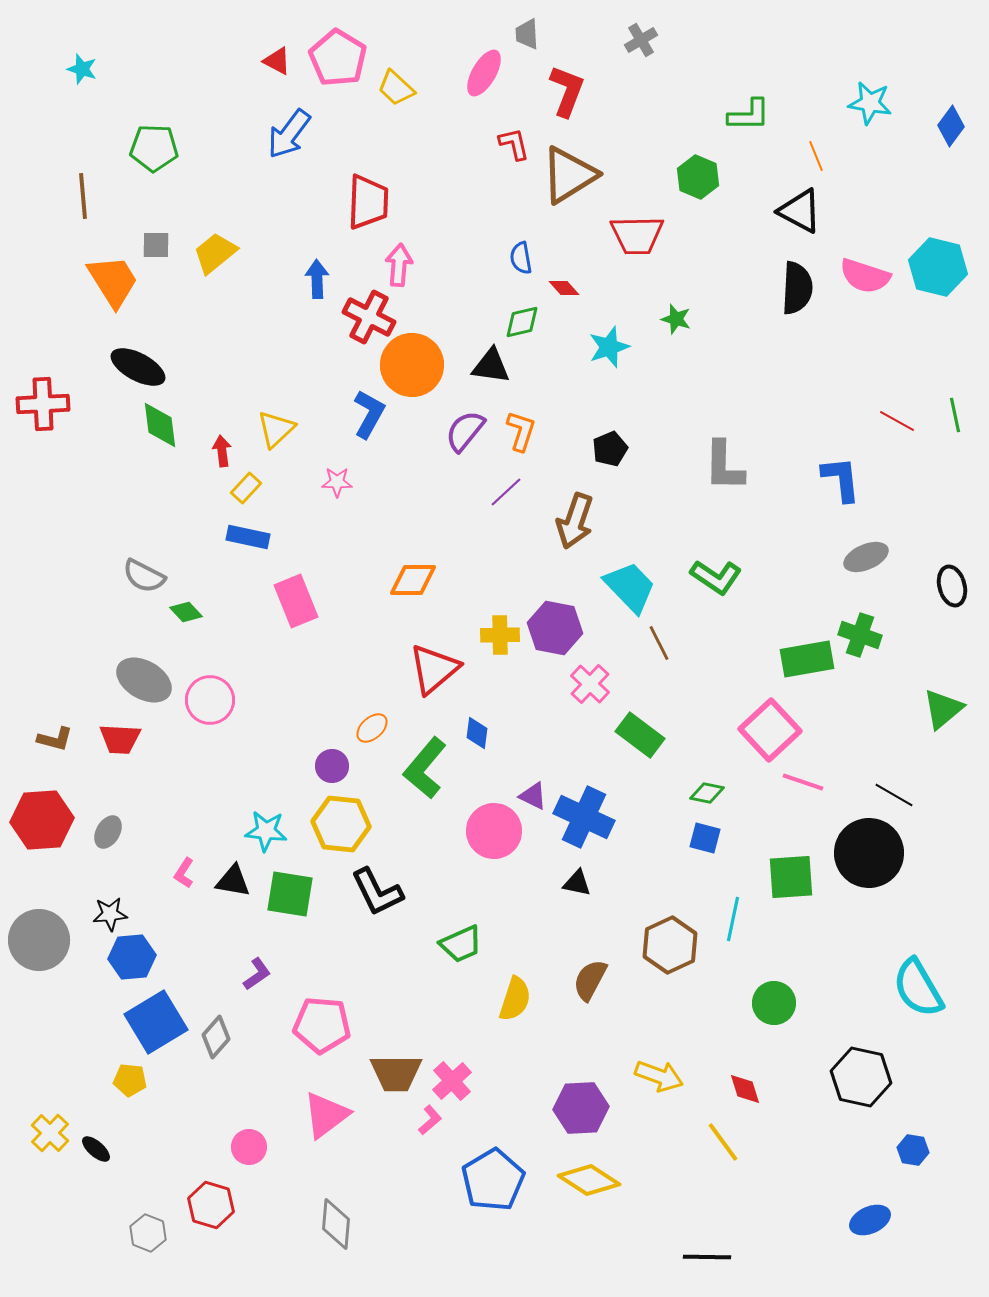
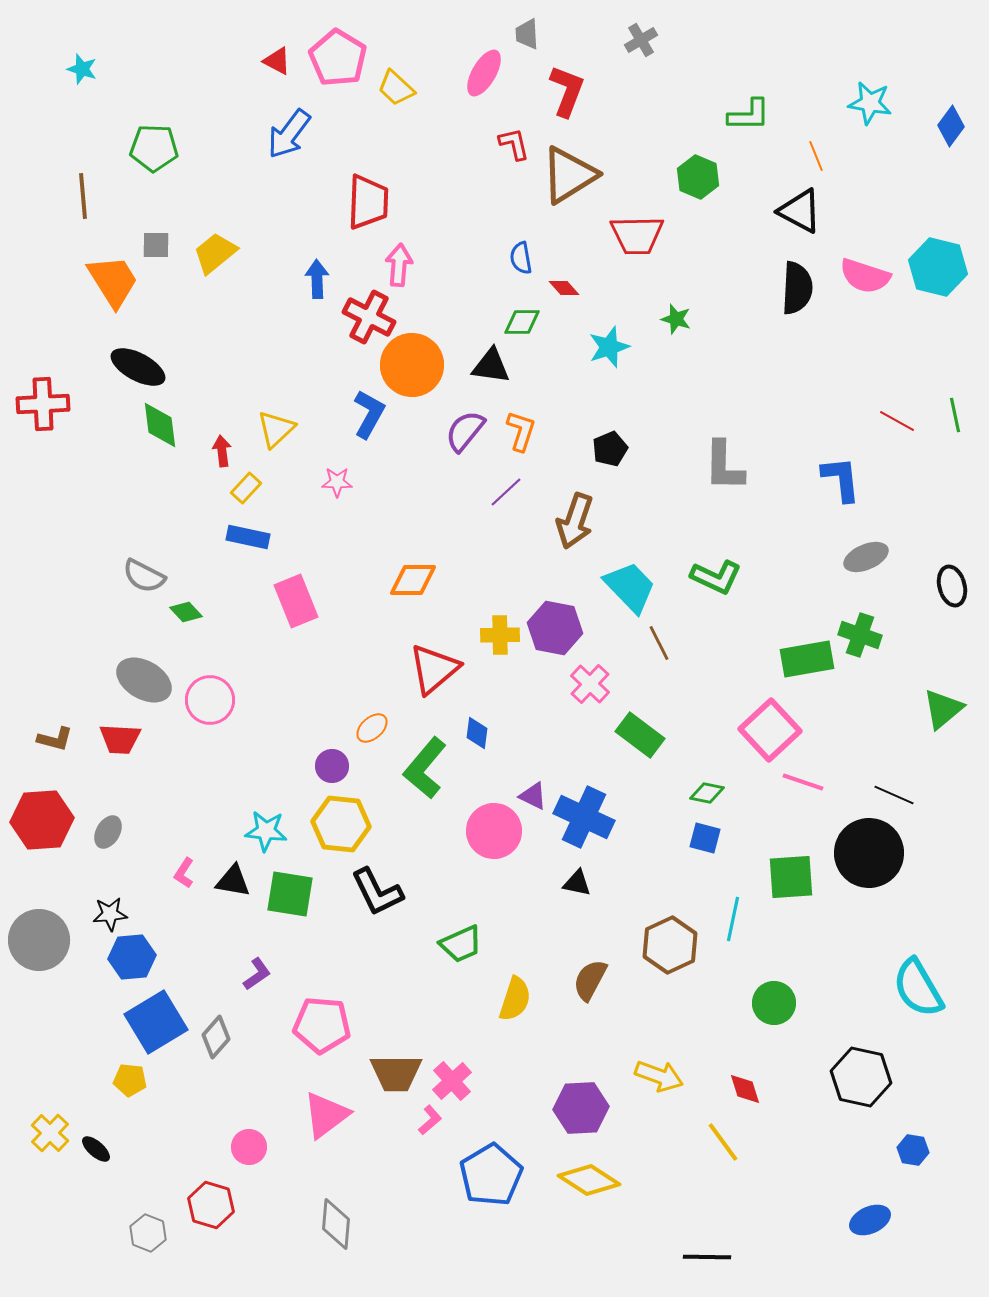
green diamond at (522, 322): rotated 12 degrees clockwise
green L-shape at (716, 577): rotated 9 degrees counterclockwise
black line at (894, 795): rotated 6 degrees counterclockwise
blue pentagon at (493, 1180): moved 2 px left, 5 px up
